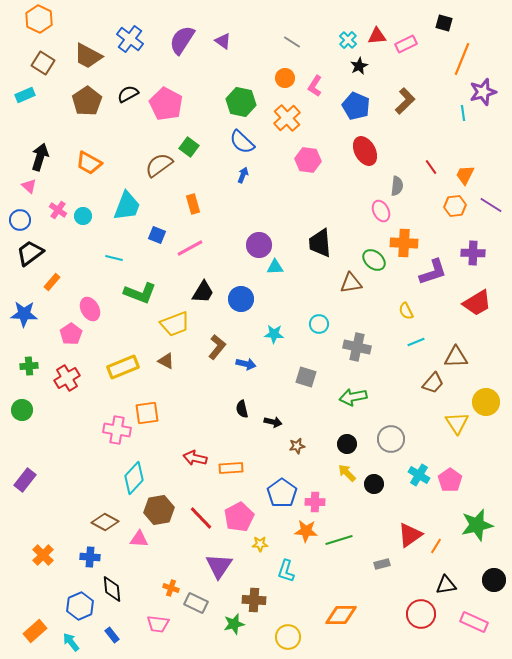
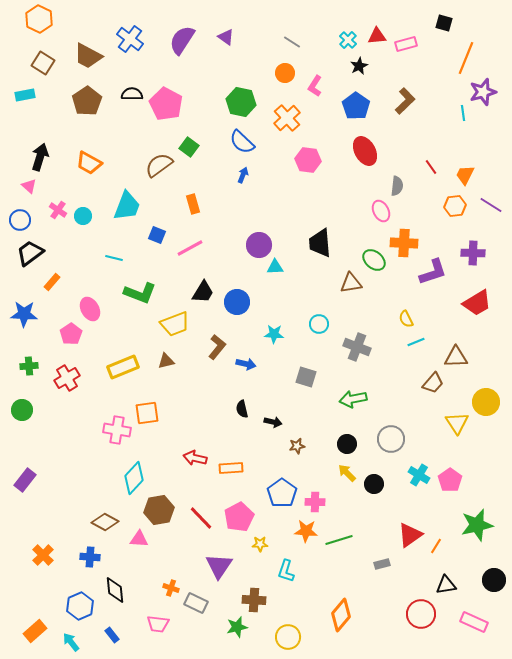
purple triangle at (223, 41): moved 3 px right, 4 px up
pink rectangle at (406, 44): rotated 10 degrees clockwise
orange line at (462, 59): moved 4 px right, 1 px up
orange circle at (285, 78): moved 5 px up
black semicircle at (128, 94): moved 4 px right; rotated 30 degrees clockwise
cyan rectangle at (25, 95): rotated 12 degrees clockwise
blue pentagon at (356, 106): rotated 12 degrees clockwise
blue circle at (241, 299): moved 4 px left, 3 px down
yellow semicircle at (406, 311): moved 8 px down
gray cross at (357, 347): rotated 8 degrees clockwise
brown triangle at (166, 361): rotated 42 degrees counterclockwise
green arrow at (353, 397): moved 2 px down
black diamond at (112, 589): moved 3 px right, 1 px down
orange diamond at (341, 615): rotated 48 degrees counterclockwise
green star at (234, 624): moved 3 px right, 3 px down
